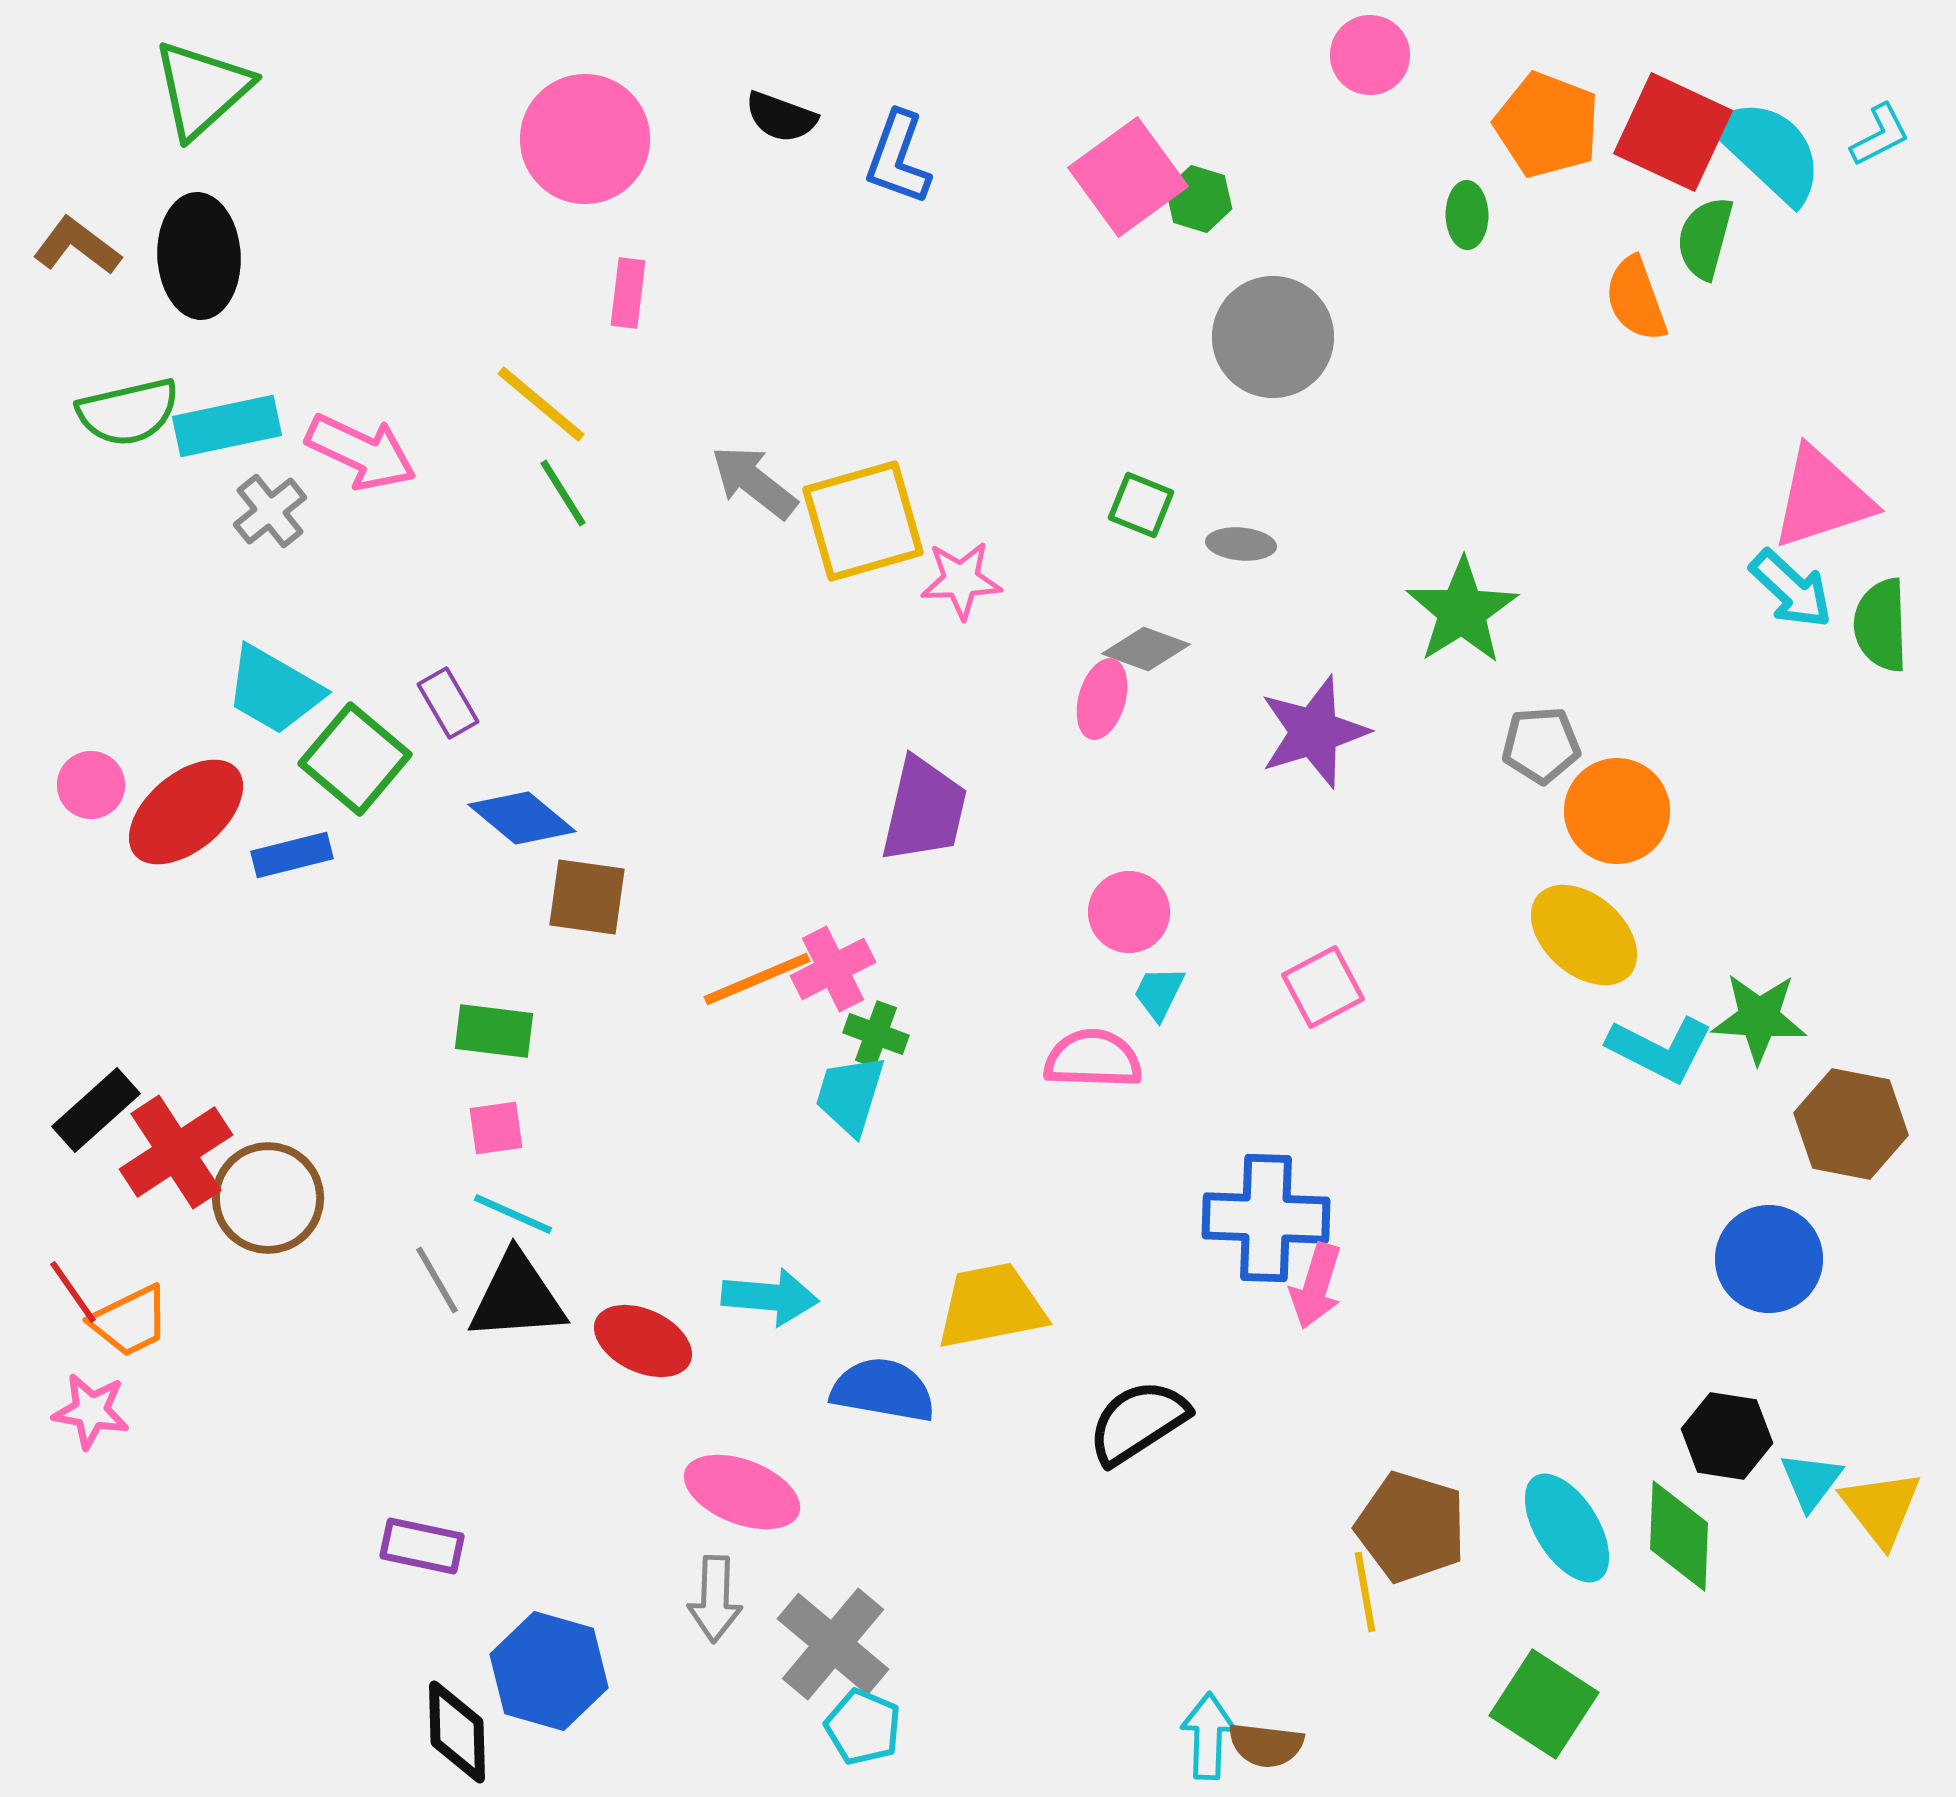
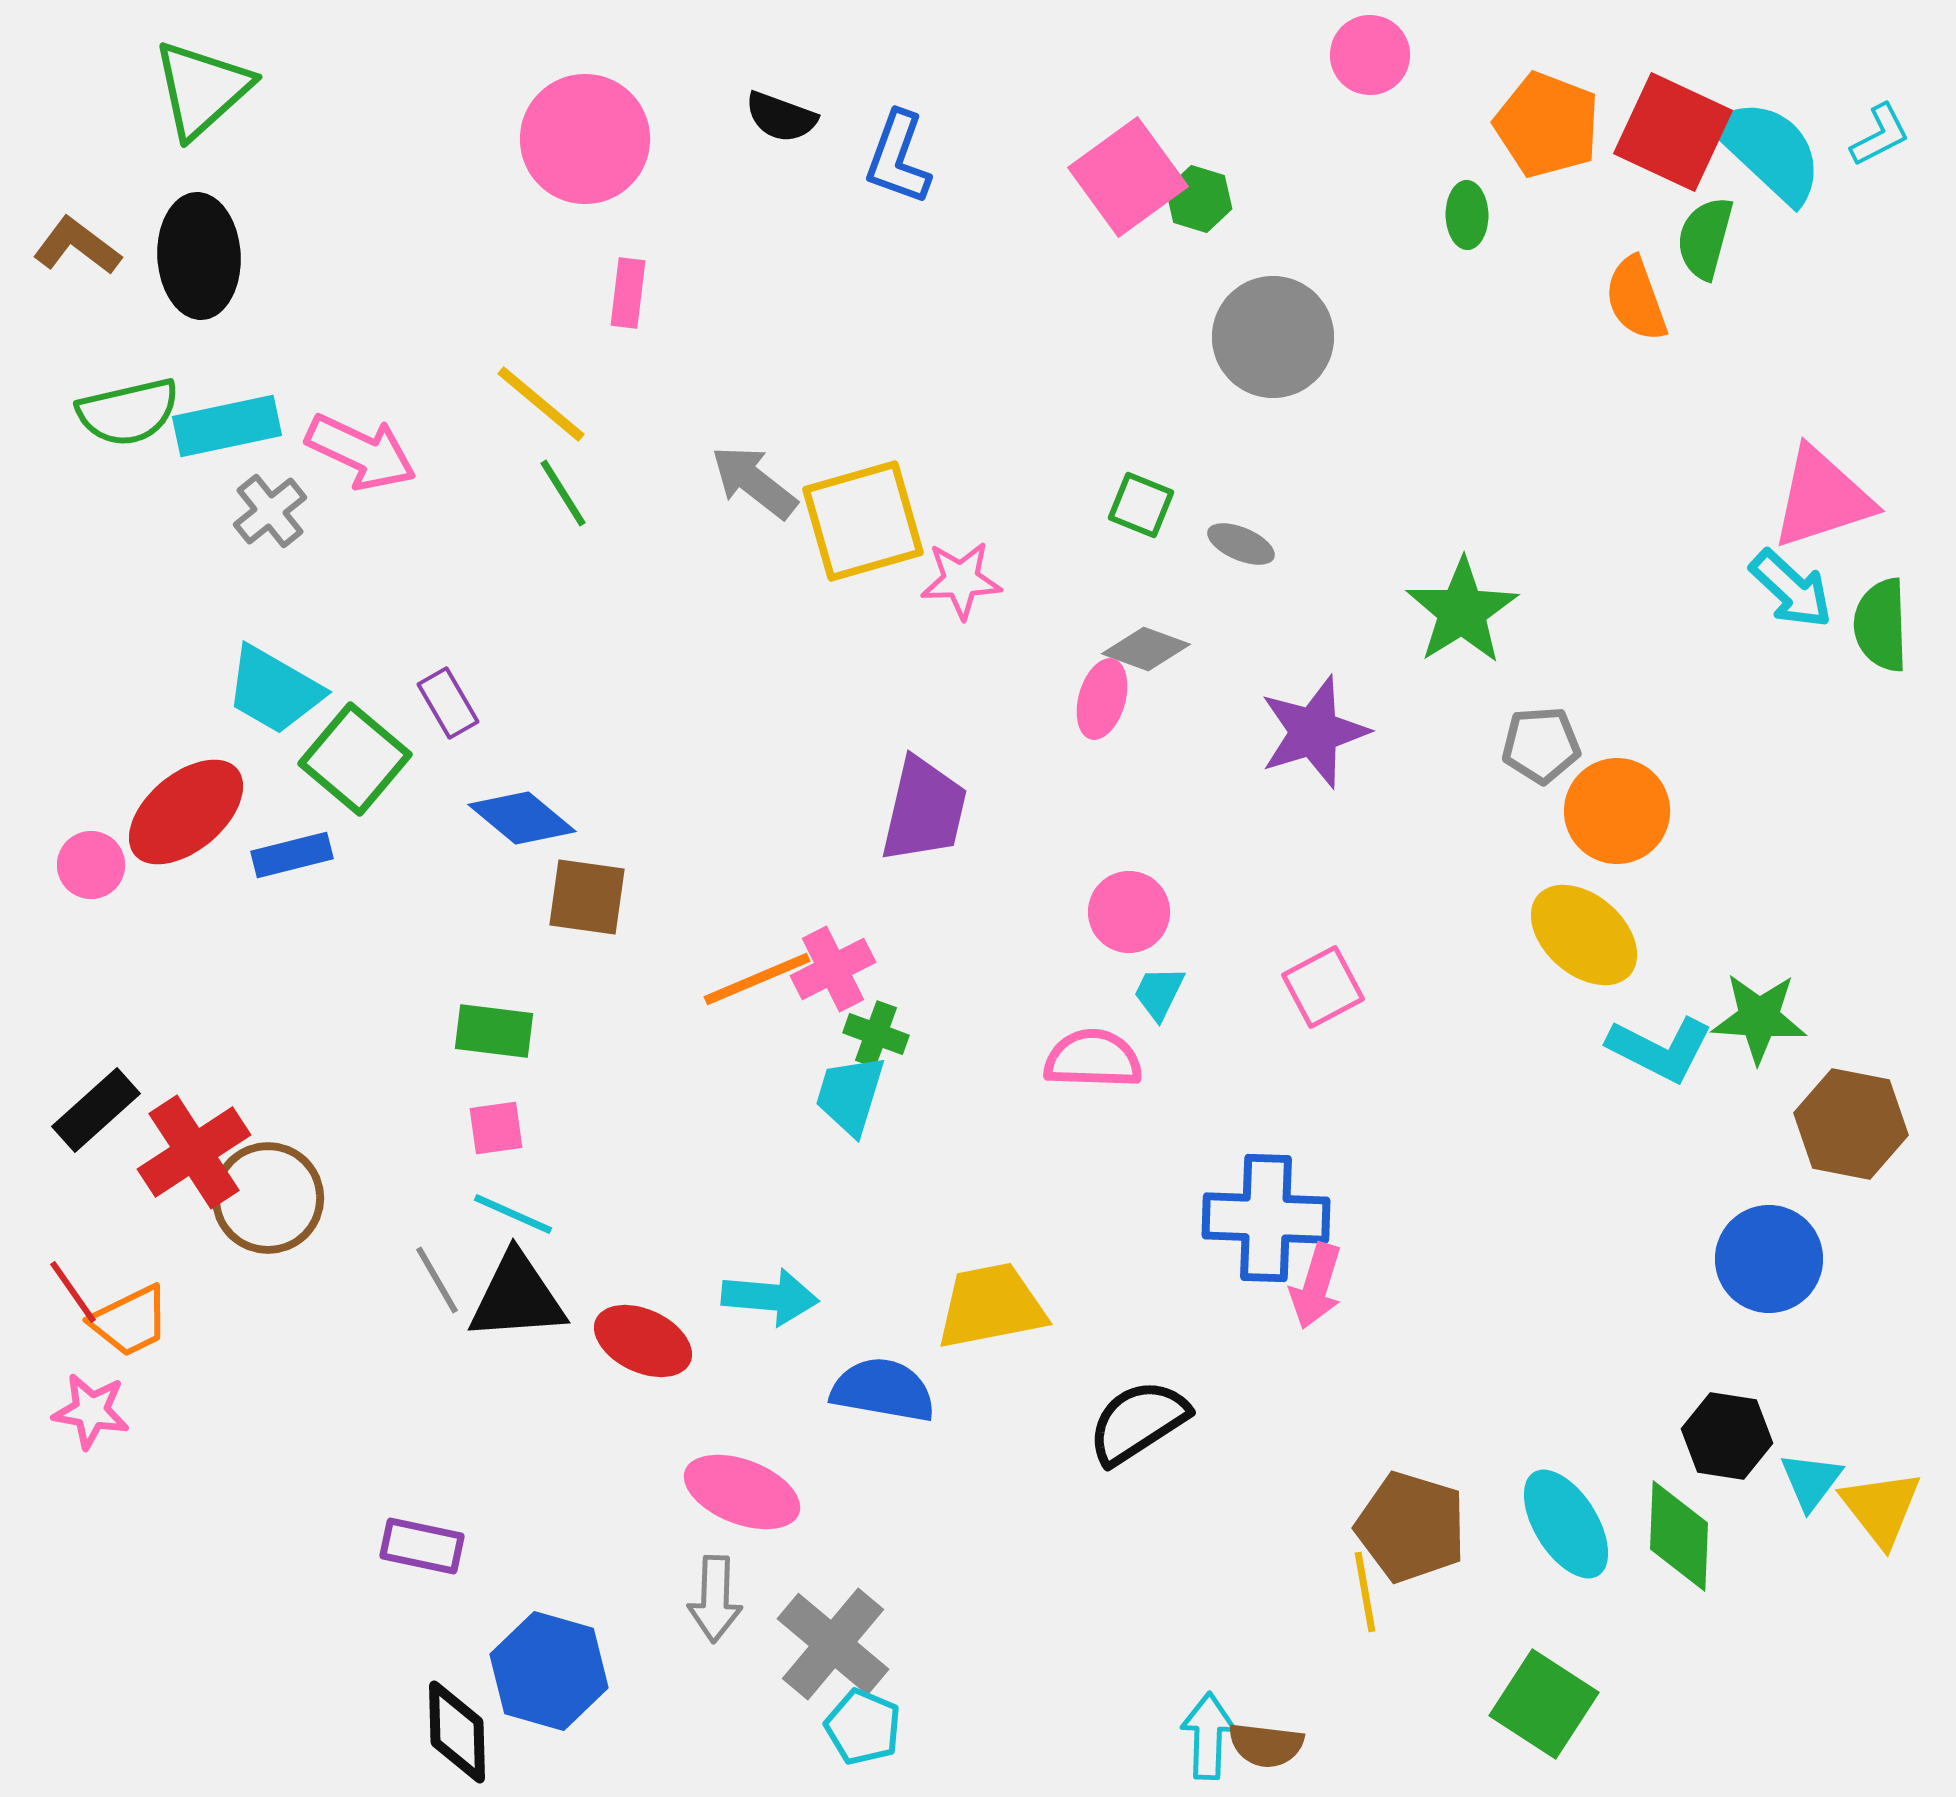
gray ellipse at (1241, 544): rotated 18 degrees clockwise
pink circle at (91, 785): moved 80 px down
red cross at (176, 1152): moved 18 px right
cyan ellipse at (1567, 1528): moved 1 px left, 4 px up
